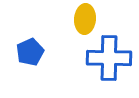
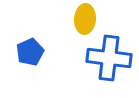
blue cross: rotated 6 degrees clockwise
